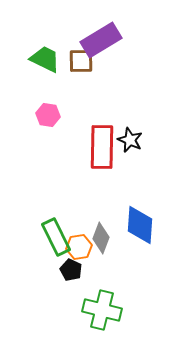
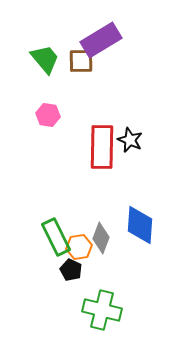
green trapezoid: rotated 24 degrees clockwise
